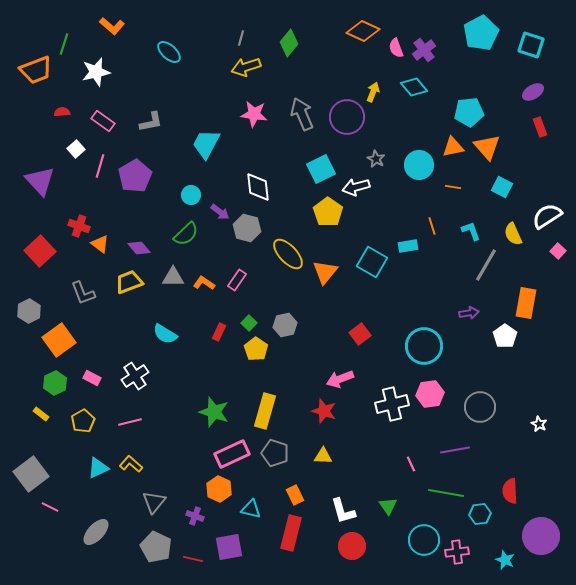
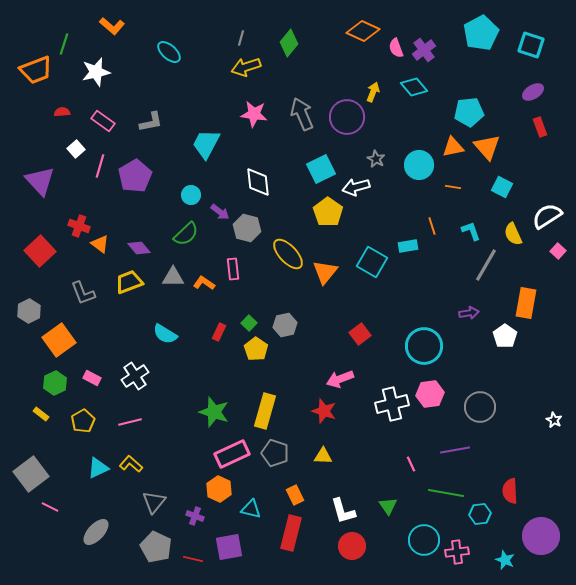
white diamond at (258, 187): moved 5 px up
pink rectangle at (237, 280): moved 4 px left, 11 px up; rotated 40 degrees counterclockwise
white star at (539, 424): moved 15 px right, 4 px up
